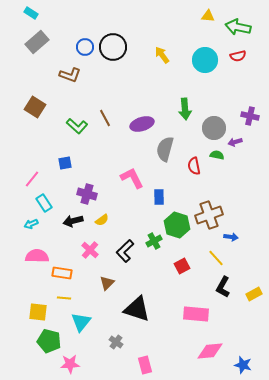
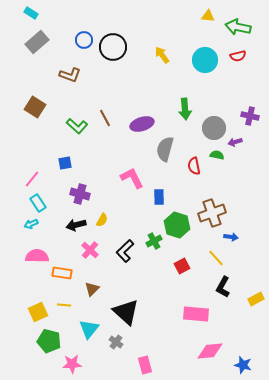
blue circle at (85, 47): moved 1 px left, 7 px up
purple cross at (87, 194): moved 7 px left
cyan rectangle at (44, 203): moved 6 px left
brown cross at (209, 215): moved 3 px right, 2 px up
yellow semicircle at (102, 220): rotated 24 degrees counterclockwise
black arrow at (73, 221): moved 3 px right, 4 px down
brown triangle at (107, 283): moved 15 px left, 6 px down
yellow rectangle at (254, 294): moved 2 px right, 5 px down
yellow line at (64, 298): moved 7 px down
black triangle at (137, 309): moved 11 px left, 3 px down; rotated 24 degrees clockwise
yellow square at (38, 312): rotated 30 degrees counterclockwise
cyan triangle at (81, 322): moved 8 px right, 7 px down
pink star at (70, 364): moved 2 px right
